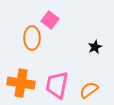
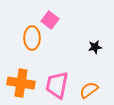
black star: rotated 16 degrees clockwise
